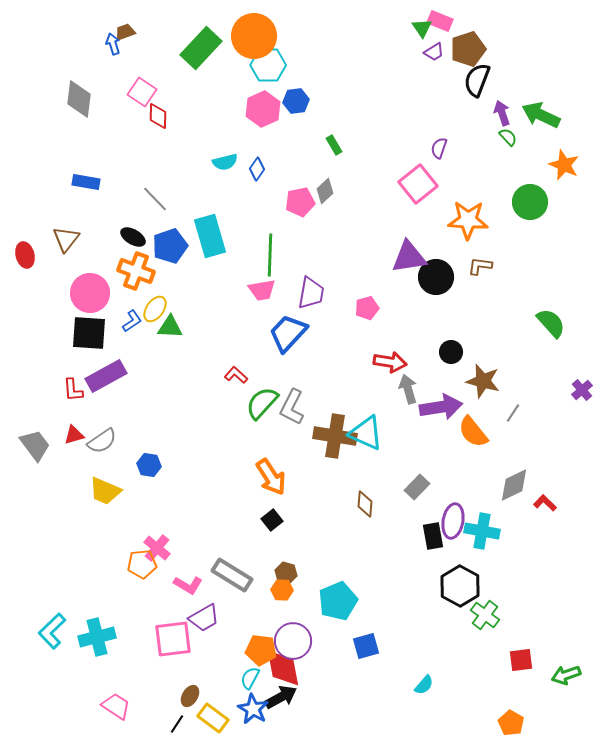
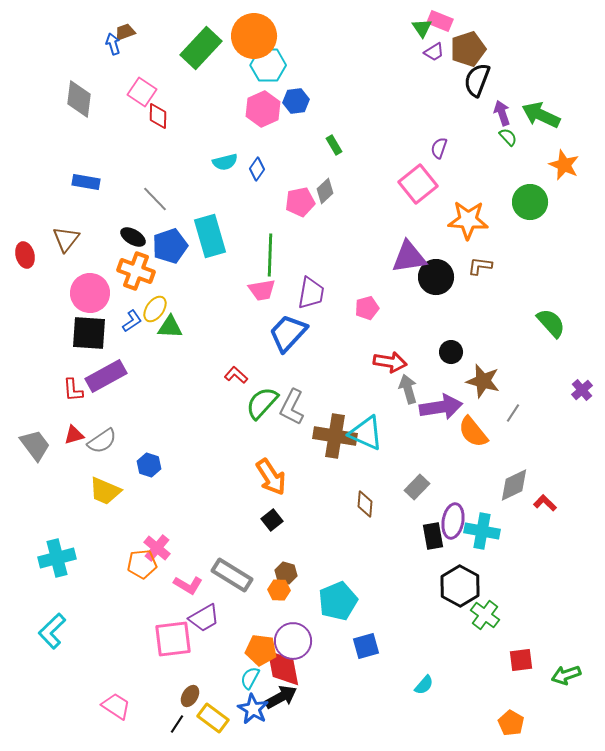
blue hexagon at (149, 465): rotated 10 degrees clockwise
orange hexagon at (282, 590): moved 3 px left
cyan cross at (97, 637): moved 40 px left, 79 px up
